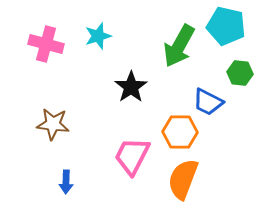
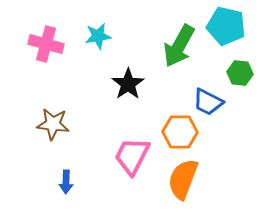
cyan star: rotated 8 degrees clockwise
black star: moved 3 px left, 3 px up
